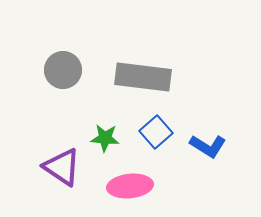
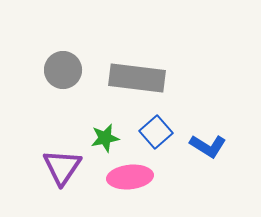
gray rectangle: moved 6 px left, 1 px down
green star: rotated 16 degrees counterclockwise
purple triangle: rotated 30 degrees clockwise
pink ellipse: moved 9 px up
